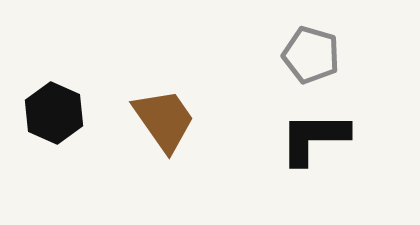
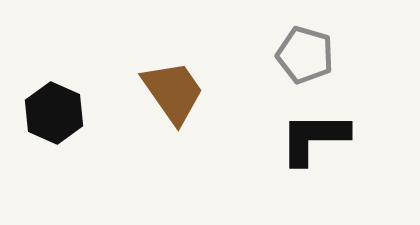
gray pentagon: moved 6 px left
brown trapezoid: moved 9 px right, 28 px up
